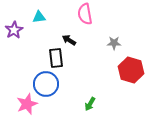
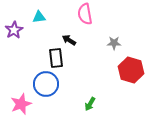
pink star: moved 6 px left
